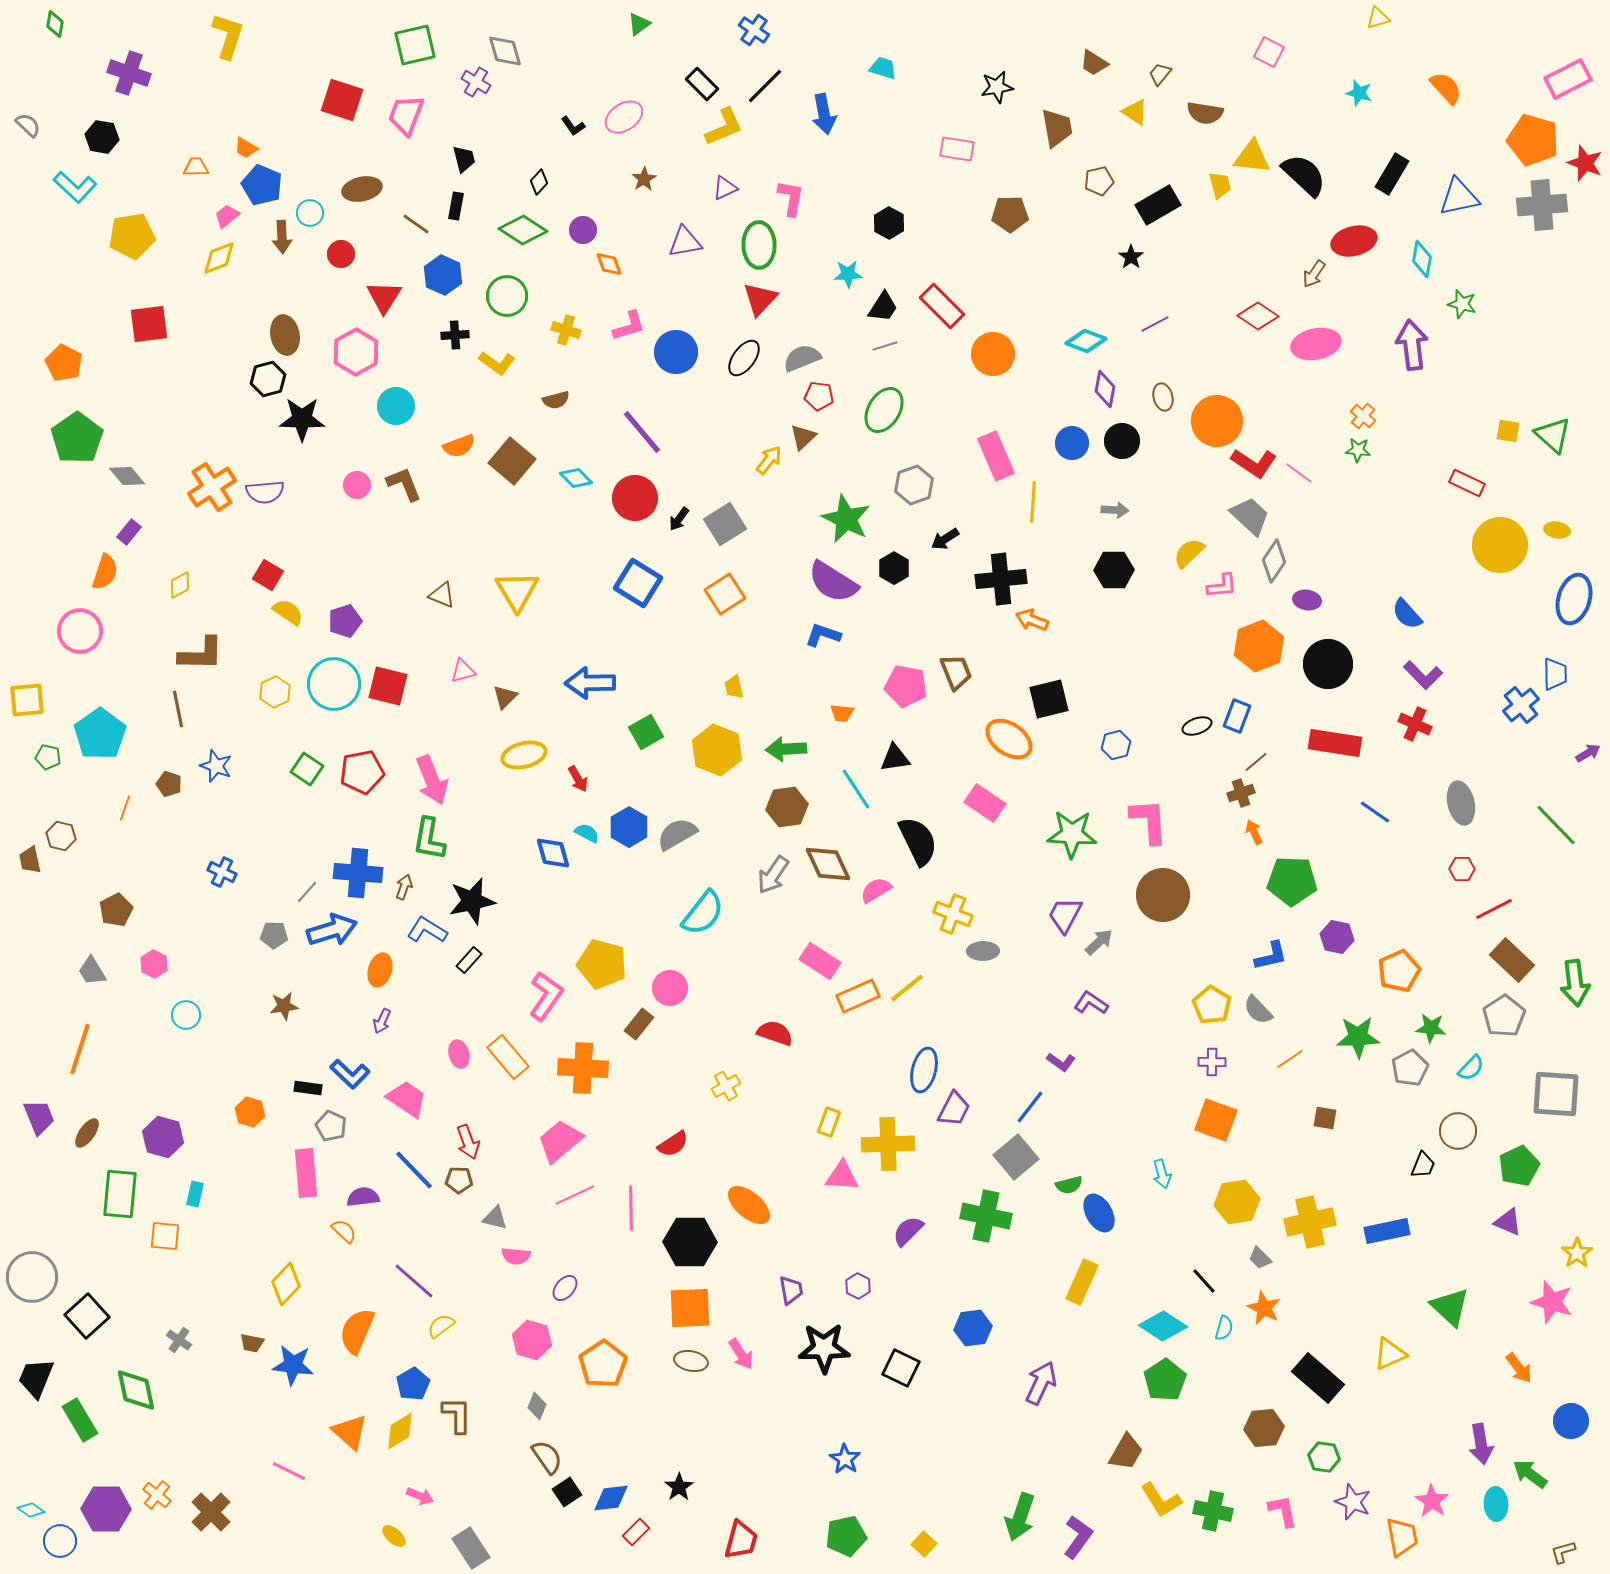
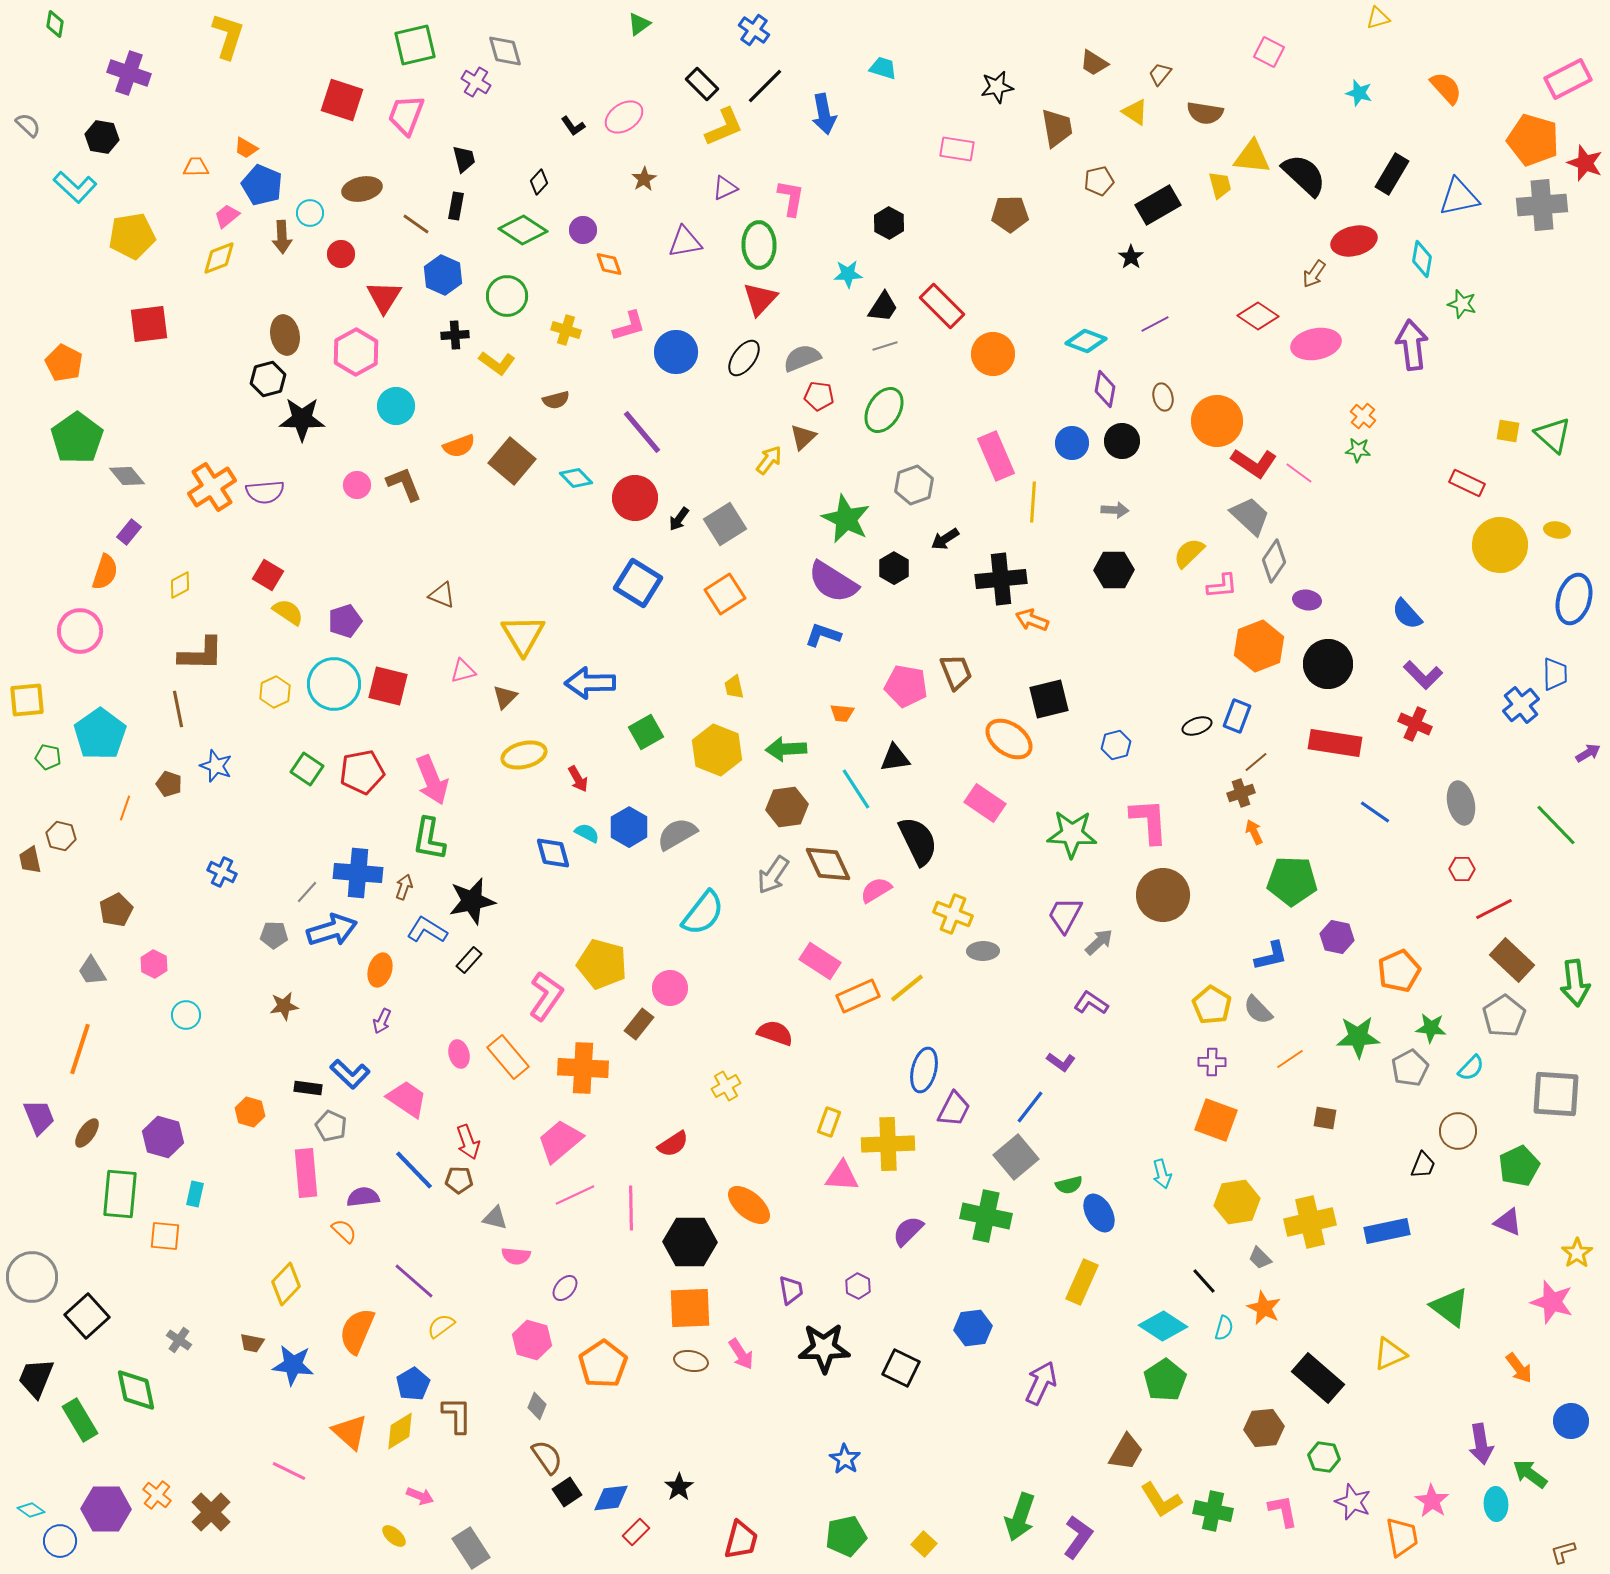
yellow triangle at (517, 591): moved 6 px right, 44 px down
green triangle at (1450, 1307): rotated 6 degrees counterclockwise
